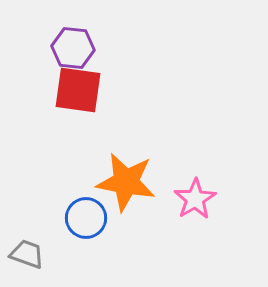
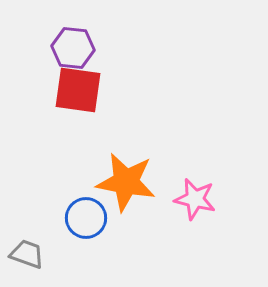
pink star: rotated 27 degrees counterclockwise
